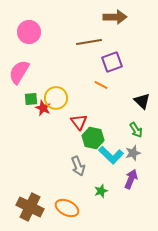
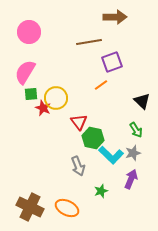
pink semicircle: moved 6 px right
orange line: rotated 64 degrees counterclockwise
green square: moved 5 px up
